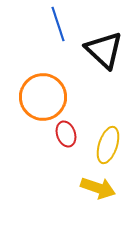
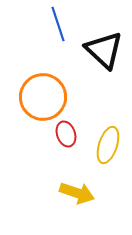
yellow arrow: moved 21 px left, 5 px down
